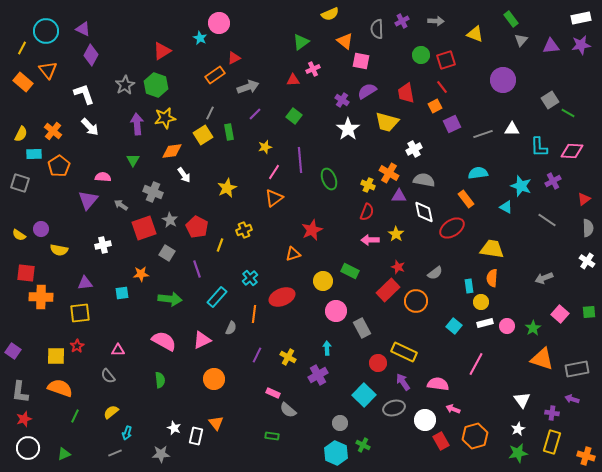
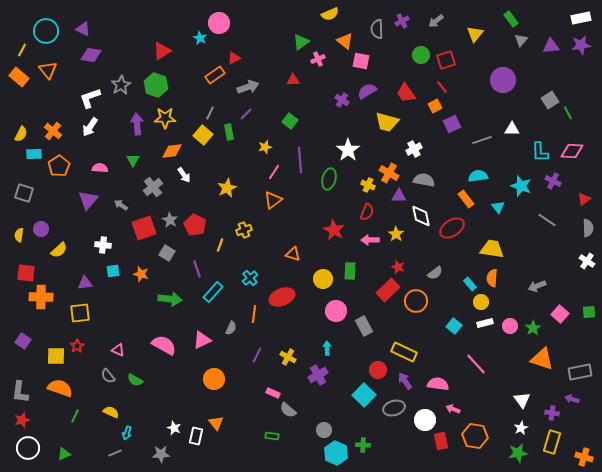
gray arrow at (436, 21): rotated 140 degrees clockwise
yellow triangle at (475, 34): rotated 48 degrees clockwise
yellow line at (22, 48): moved 2 px down
purple diamond at (91, 55): rotated 70 degrees clockwise
pink cross at (313, 69): moved 5 px right, 10 px up
orange rectangle at (23, 82): moved 4 px left, 5 px up
gray star at (125, 85): moved 4 px left
red trapezoid at (406, 93): rotated 25 degrees counterclockwise
white L-shape at (84, 94): moved 6 px right, 4 px down; rotated 90 degrees counterclockwise
green line at (568, 113): rotated 32 degrees clockwise
purple line at (255, 114): moved 9 px left
green square at (294, 116): moved 4 px left, 5 px down
yellow star at (165, 118): rotated 10 degrees clockwise
white arrow at (90, 127): rotated 78 degrees clockwise
white star at (348, 129): moved 21 px down
gray line at (483, 134): moved 1 px left, 6 px down
yellow square at (203, 135): rotated 18 degrees counterclockwise
cyan L-shape at (539, 147): moved 1 px right, 5 px down
cyan semicircle at (478, 173): moved 3 px down
pink semicircle at (103, 177): moved 3 px left, 9 px up
green ellipse at (329, 179): rotated 35 degrees clockwise
purple cross at (553, 181): rotated 35 degrees counterclockwise
gray square at (20, 183): moved 4 px right, 10 px down
gray cross at (153, 192): moved 5 px up; rotated 30 degrees clockwise
orange triangle at (274, 198): moved 1 px left, 2 px down
cyan triangle at (506, 207): moved 8 px left; rotated 24 degrees clockwise
white diamond at (424, 212): moved 3 px left, 4 px down
red pentagon at (197, 227): moved 2 px left, 2 px up
red star at (312, 230): moved 22 px right; rotated 20 degrees counterclockwise
yellow semicircle at (19, 235): rotated 64 degrees clockwise
white cross at (103, 245): rotated 21 degrees clockwise
yellow semicircle at (59, 250): rotated 54 degrees counterclockwise
orange triangle at (293, 254): rotated 35 degrees clockwise
green rectangle at (350, 271): rotated 66 degrees clockwise
orange star at (141, 274): rotated 21 degrees clockwise
gray arrow at (544, 278): moved 7 px left, 8 px down
yellow circle at (323, 281): moved 2 px up
cyan rectangle at (469, 286): moved 1 px right, 2 px up; rotated 32 degrees counterclockwise
cyan square at (122, 293): moved 9 px left, 22 px up
cyan rectangle at (217, 297): moved 4 px left, 5 px up
pink circle at (507, 326): moved 3 px right
gray rectangle at (362, 328): moved 2 px right, 2 px up
pink semicircle at (164, 341): moved 4 px down
pink triangle at (118, 350): rotated 24 degrees clockwise
purple square at (13, 351): moved 10 px right, 10 px up
red circle at (378, 363): moved 7 px down
pink line at (476, 364): rotated 70 degrees counterclockwise
gray rectangle at (577, 369): moved 3 px right, 3 px down
green semicircle at (160, 380): moved 25 px left; rotated 126 degrees clockwise
purple arrow at (403, 382): moved 2 px right, 1 px up
yellow semicircle at (111, 412): rotated 63 degrees clockwise
red star at (24, 419): moved 2 px left, 1 px down
gray circle at (340, 423): moved 16 px left, 7 px down
white star at (518, 429): moved 3 px right, 1 px up
orange hexagon at (475, 436): rotated 25 degrees clockwise
red rectangle at (441, 441): rotated 18 degrees clockwise
green cross at (363, 445): rotated 24 degrees counterclockwise
orange cross at (586, 456): moved 2 px left, 1 px down
